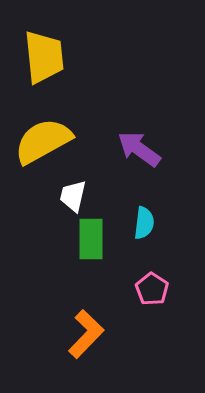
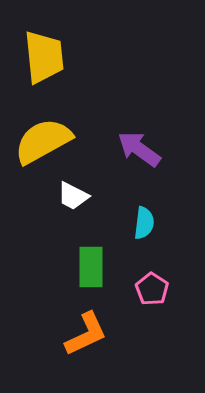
white trapezoid: rotated 76 degrees counterclockwise
green rectangle: moved 28 px down
orange L-shape: rotated 21 degrees clockwise
